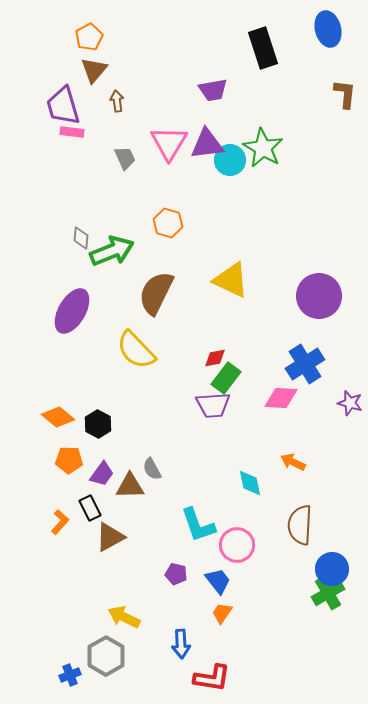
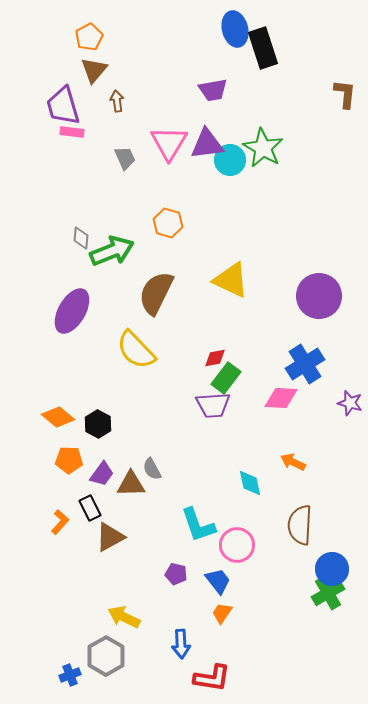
blue ellipse at (328, 29): moved 93 px left
brown triangle at (130, 486): moved 1 px right, 2 px up
